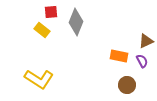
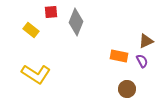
yellow rectangle: moved 11 px left
yellow L-shape: moved 3 px left, 5 px up
brown circle: moved 4 px down
